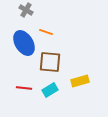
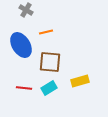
orange line: rotated 32 degrees counterclockwise
blue ellipse: moved 3 px left, 2 px down
cyan rectangle: moved 1 px left, 2 px up
